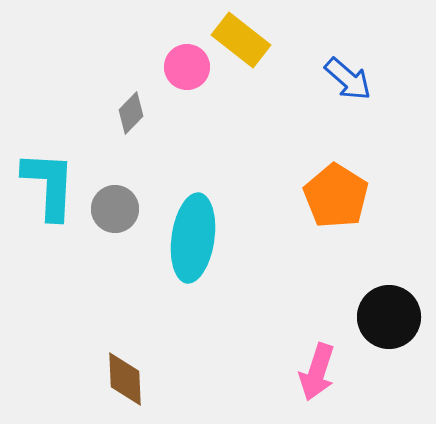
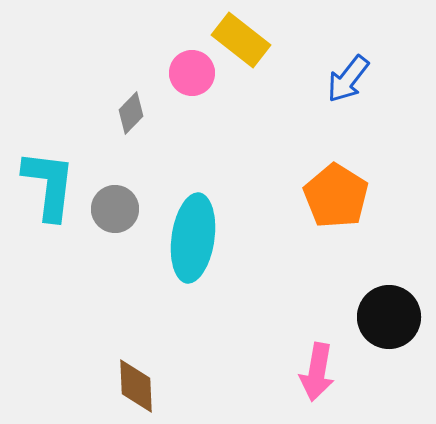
pink circle: moved 5 px right, 6 px down
blue arrow: rotated 87 degrees clockwise
cyan L-shape: rotated 4 degrees clockwise
pink arrow: rotated 8 degrees counterclockwise
brown diamond: moved 11 px right, 7 px down
